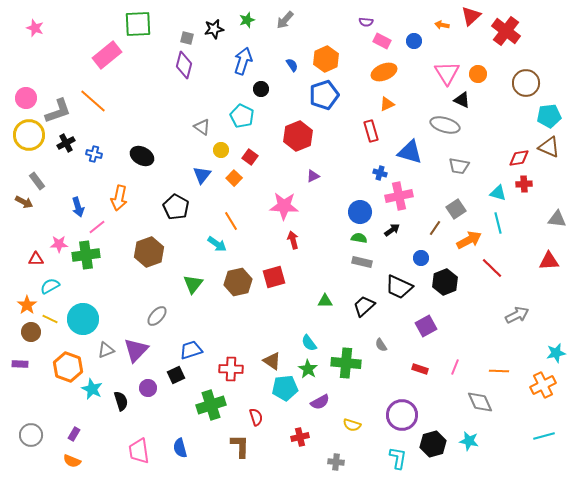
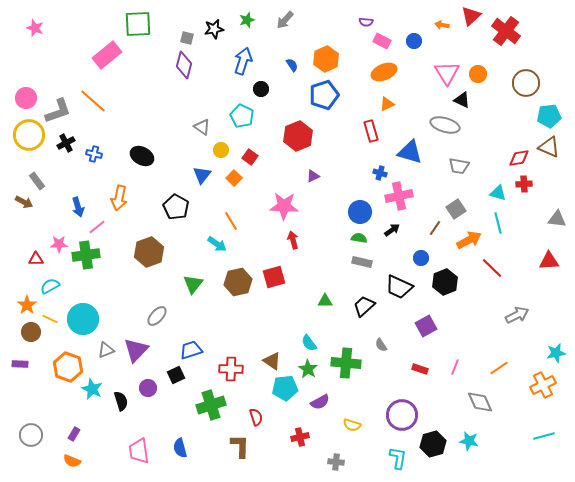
orange line at (499, 371): moved 3 px up; rotated 36 degrees counterclockwise
